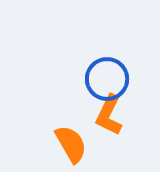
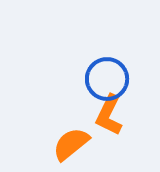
orange semicircle: rotated 99 degrees counterclockwise
